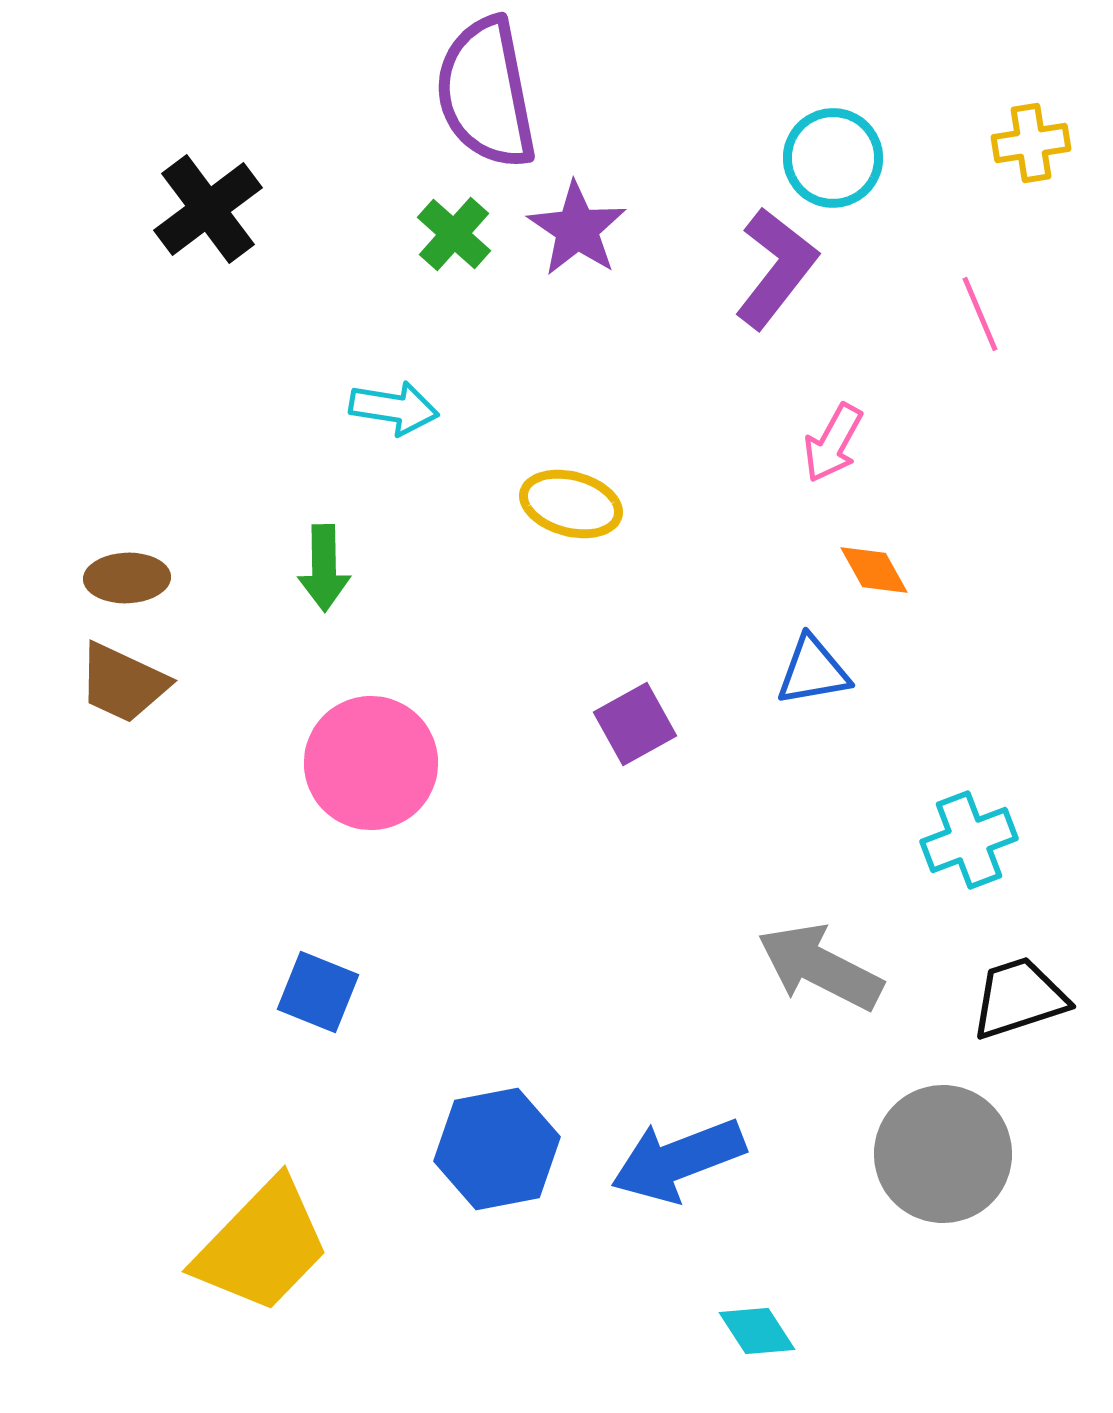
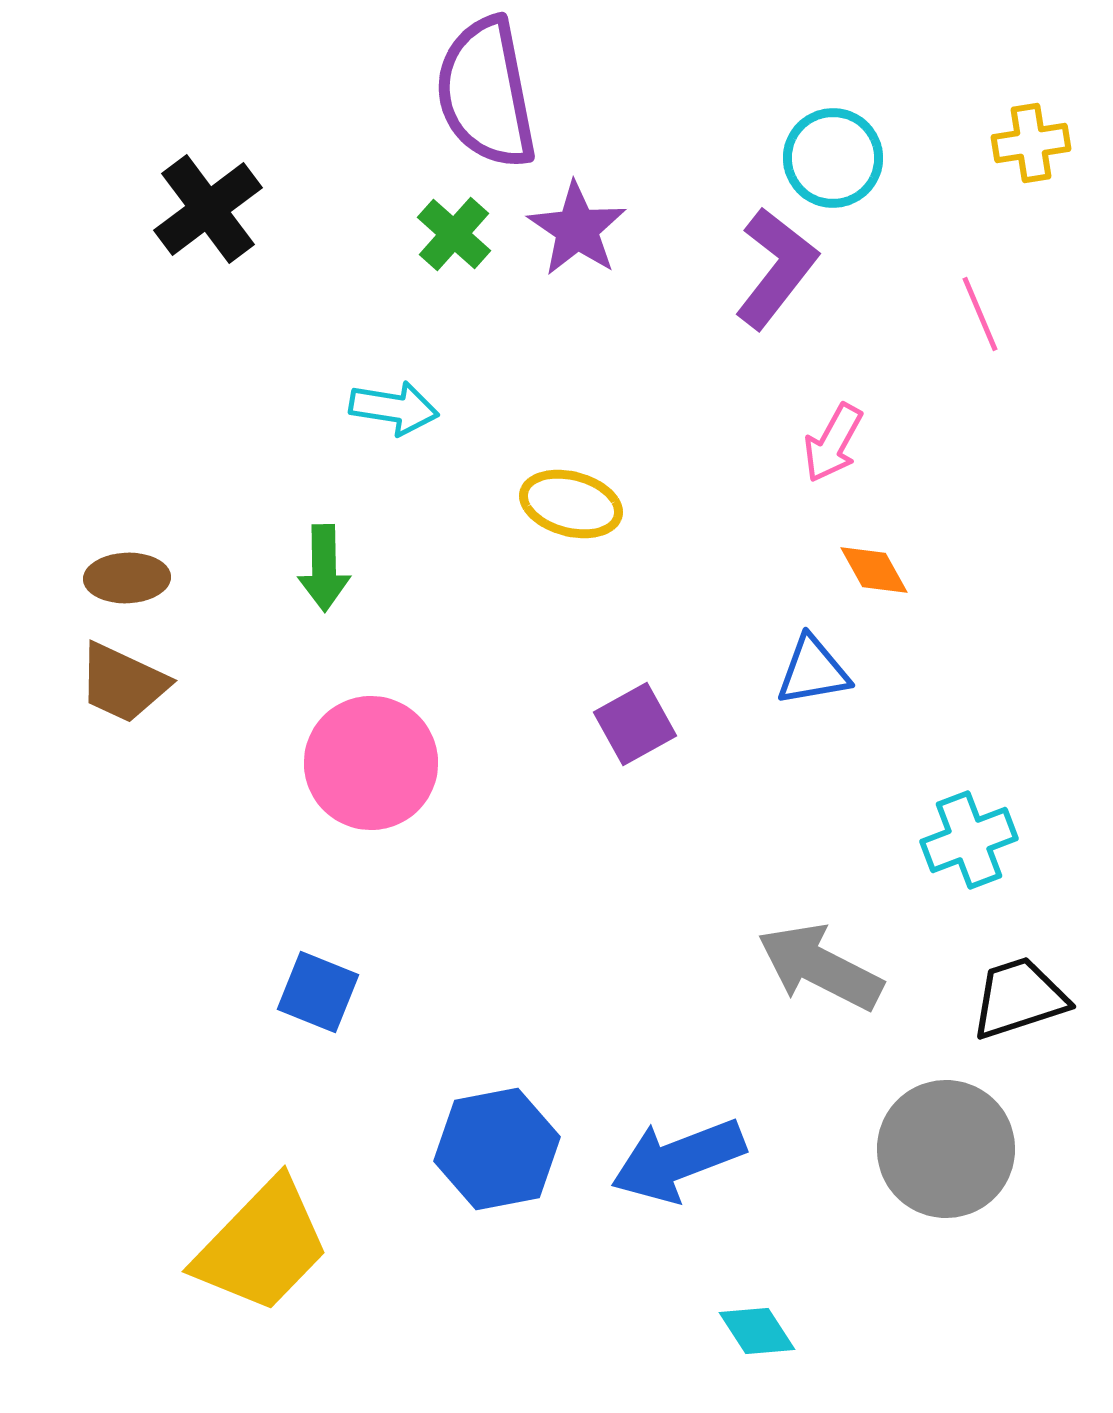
gray circle: moved 3 px right, 5 px up
